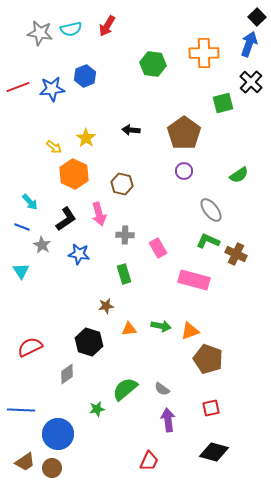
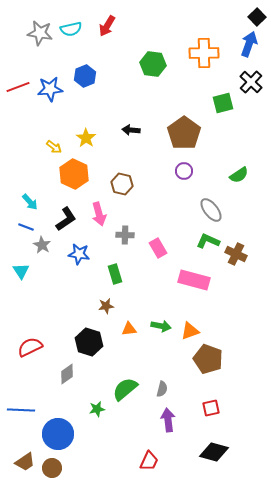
blue star at (52, 89): moved 2 px left
blue line at (22, 227): moved 4 px right
green rectangle at (124, 274): moved 9 px left
gray semicircle at (162, 389): rotated 112 degrees counterclockwise
